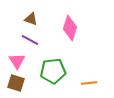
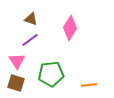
pink diamond: rotated 15 degrees clockwise
purple line: rotated 66 degrees counterclockwise
green pentagon: moved 2 px left, 3 px down
orange line: moved 2 px down
